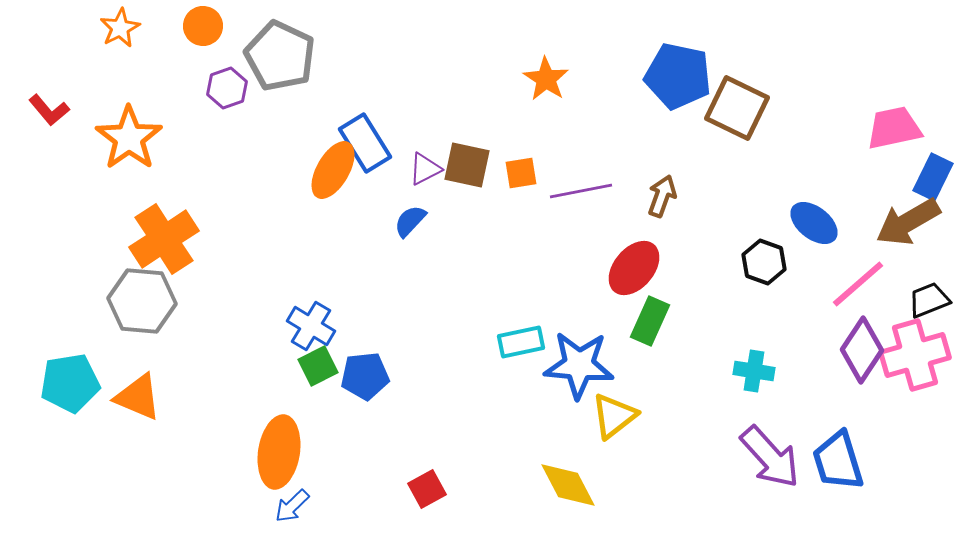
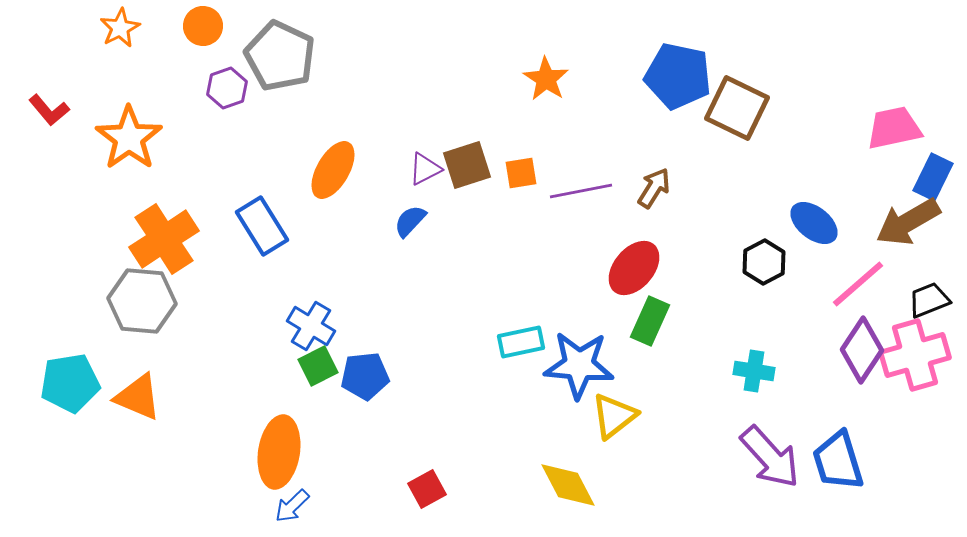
blue rectangle at (365, 143): moved 103 px left, 83 px down
brown square at (467, 165): rotated 30 degrees counterclockwise
brown arrow at (662, 196): moved 8 px left, 8 px up; rotated 12 degrees clockwise
black hexagon at (764, 262): rotated 12 degrees clockwise
